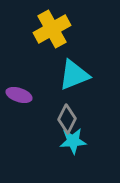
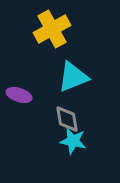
cyan triangle: moved 1 px left, 2 px down
gray diamond: rotated 36 degrees counterclockwise
cyan star: rotated 16 degrees clockwise
